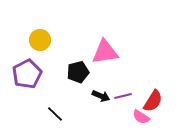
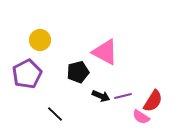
pink triangle: rotated 36 degrees clockwise
